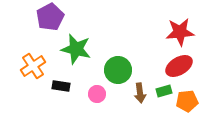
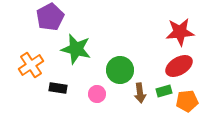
orange cross: moved 2 px left, 1 px up
green circle: moved 2 px right
black rectangle: moved 3 px left, 2 px down
